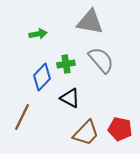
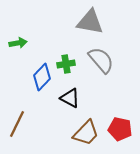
green arrow: moved 20 px left, 9 px down
brown line: moved 5 px left, 7 px down
